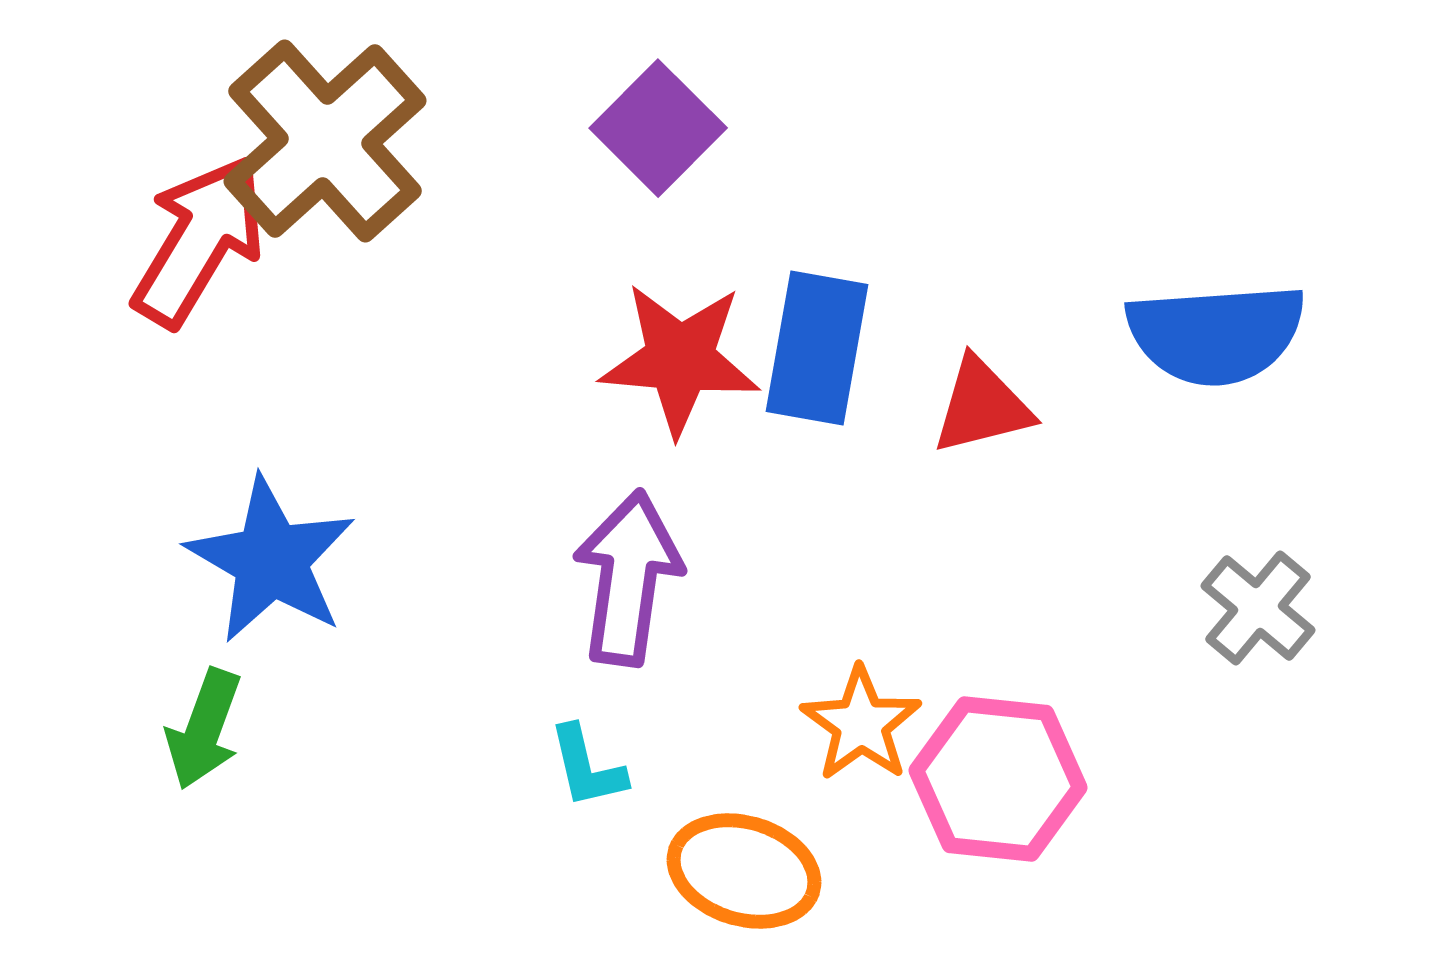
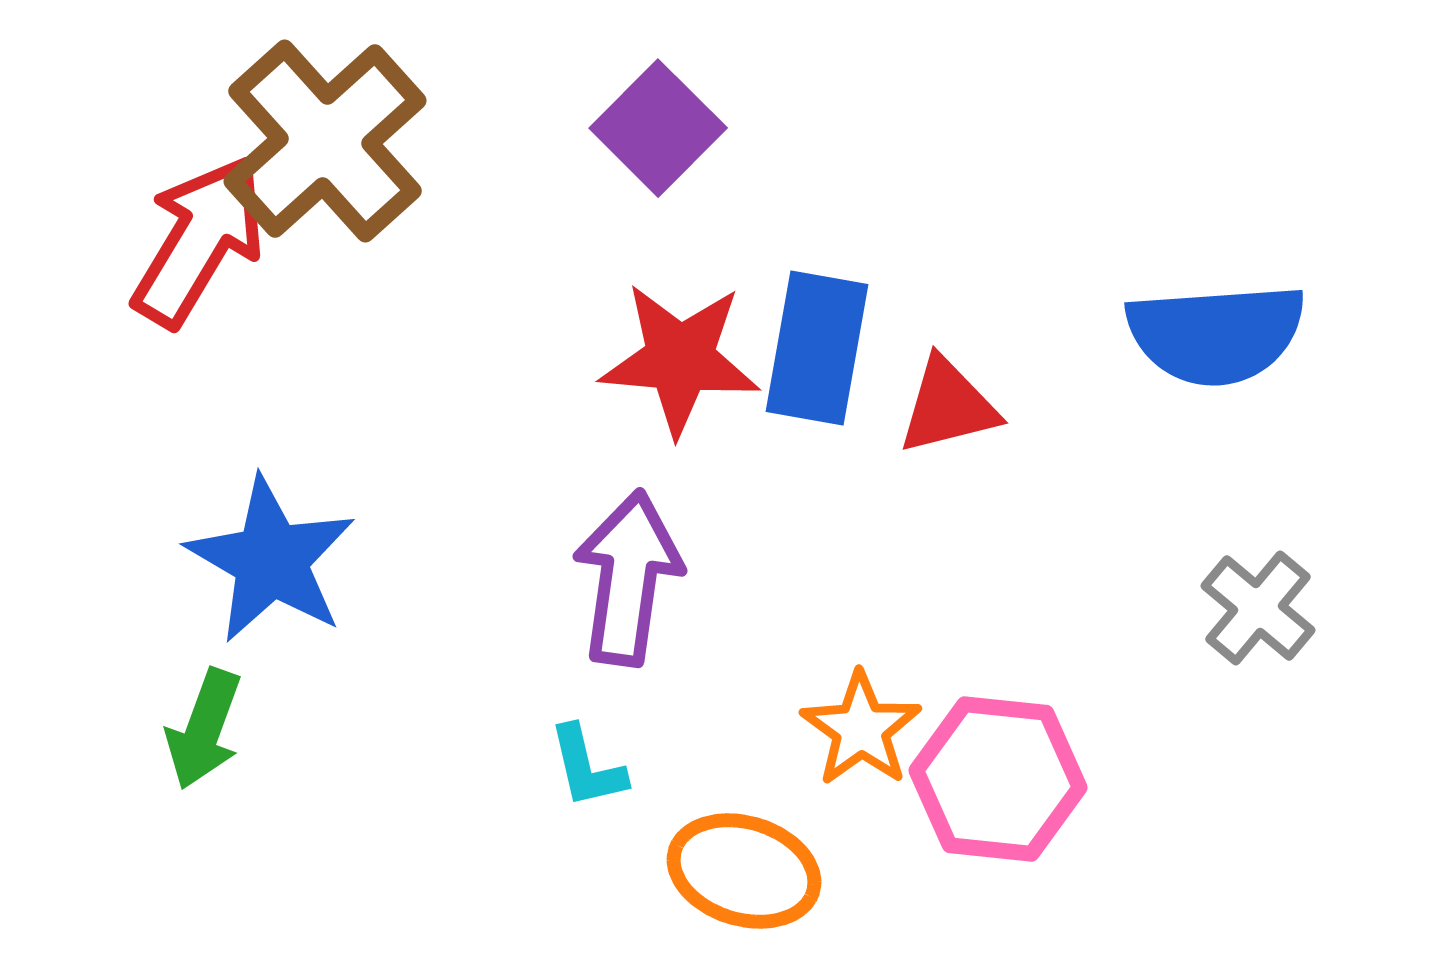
red triangle: moved 34 px left
orange star: moved 5 px down
